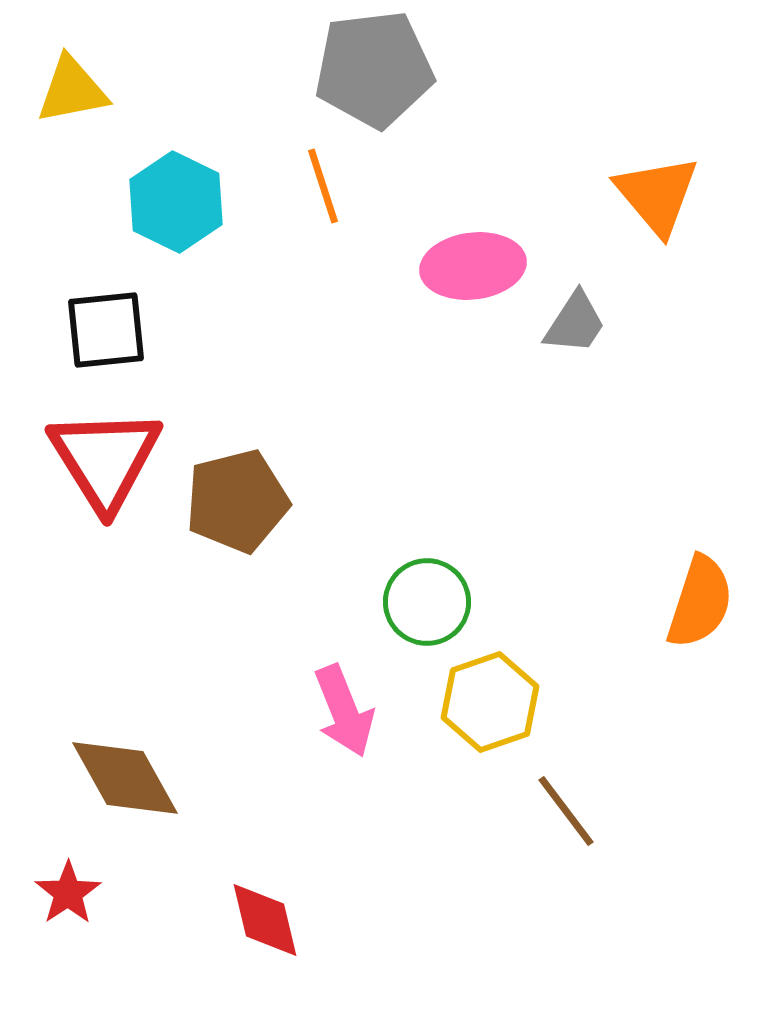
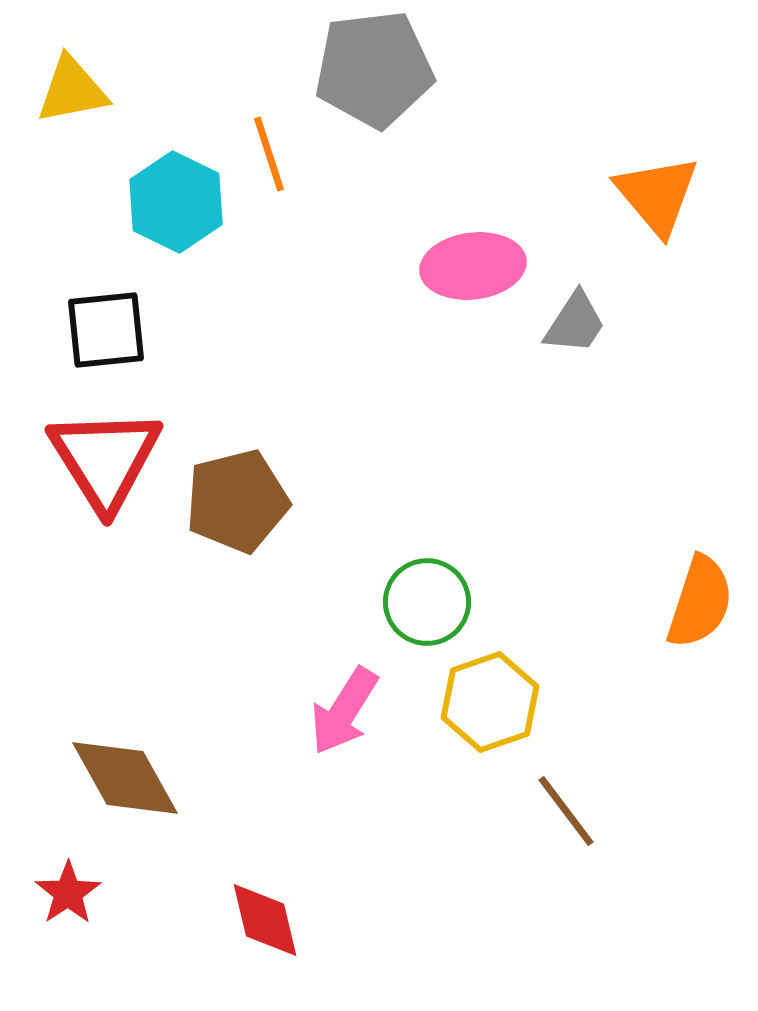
orange line: moved 54 px left, 32 px up
pink arrow: rotated 54 degrees clockwise
